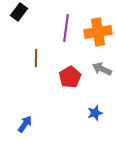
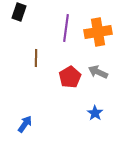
black rectangle: rotated 18 degrees counterclockwise
gray arrow: moved 4 px left, 3 px down
blue star: rotated 21 degrees counterclockwise
